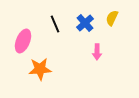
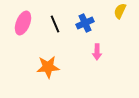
yellow semicircle: moved 8 px right, 7 px up
blue cross: rotated 18 degrees clockwise
pink ellipse: moved 18 px up
orange star: moved 8 px right, 2 px up
